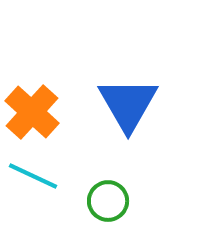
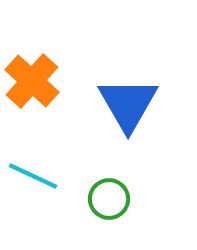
orange cross: moved 31 px up
green circle: moved 1 px right, 2 px up
